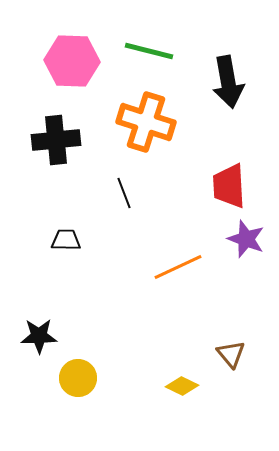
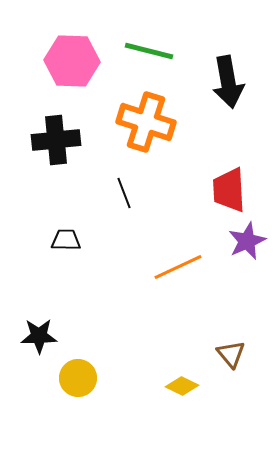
red trapezoid: moved 4 px down
purple star: moved 1 px right, 2 px down; rotated 27 degrees clockwise
